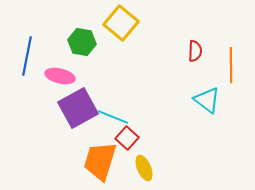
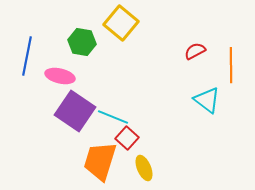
red semicircle: rotated 120 degrees counterclockwise
purple square: moved 3 px left, 3 px down; rotated 27 degrees counterclockwise
